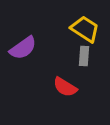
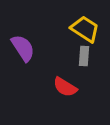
purple semicircle: rotated 88 degrees counterclockwise
